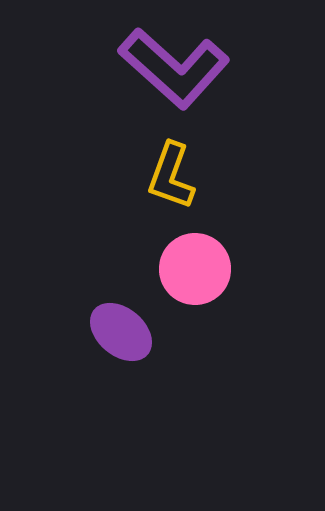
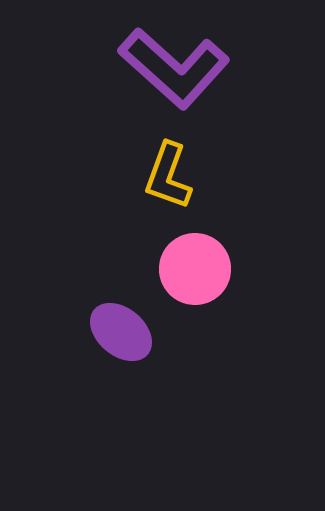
yellow L-shape: moved 3 px left
